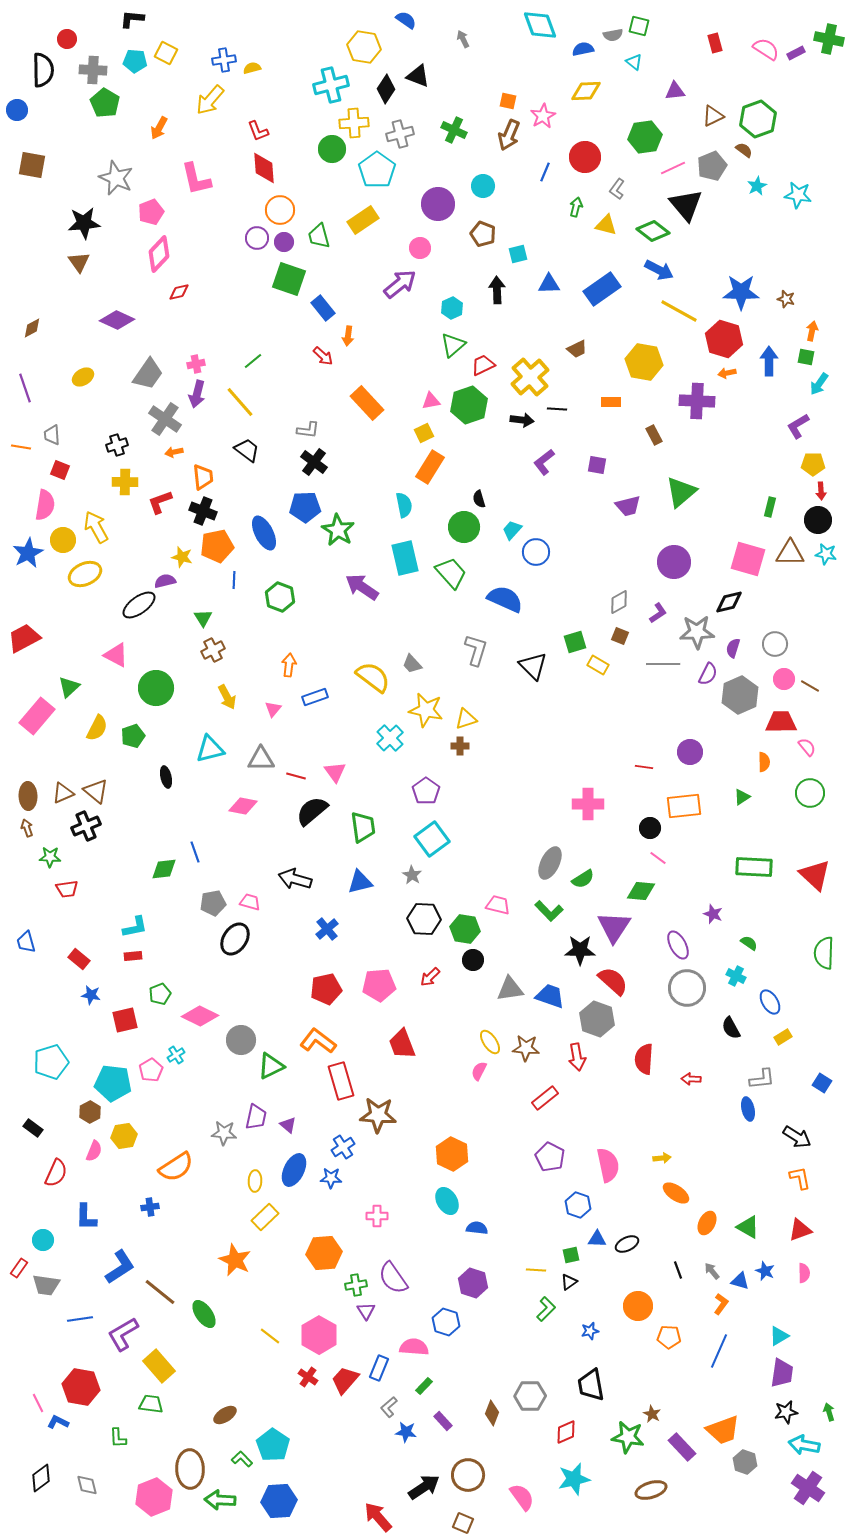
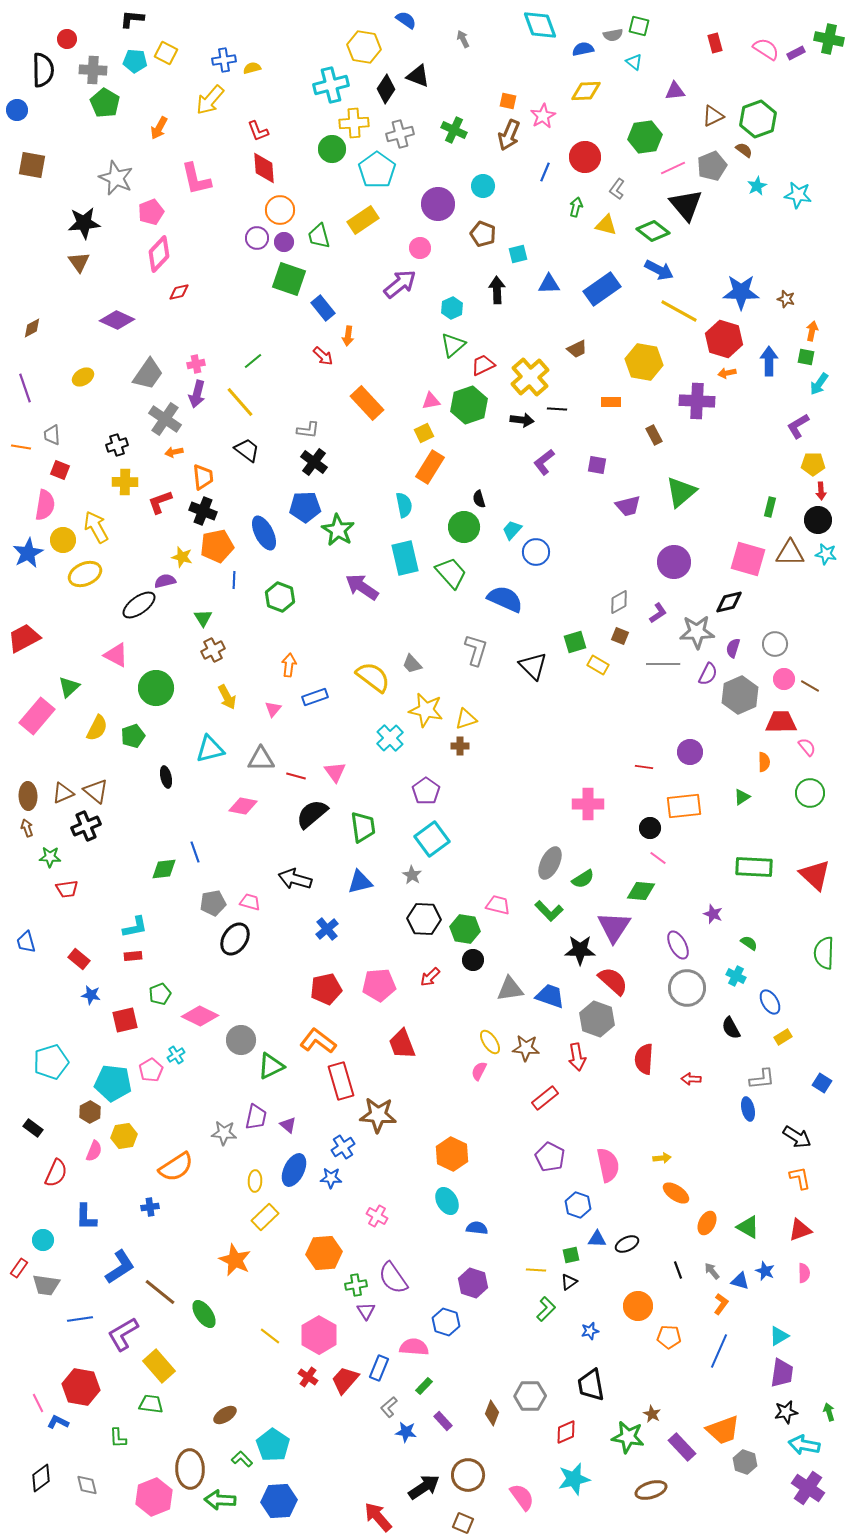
black semicircle at (312, 811): moved 3 px down
pink cross at (377, 1216): rotated 30 degrees clockwise
